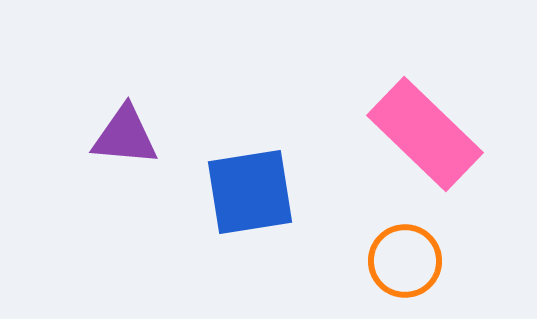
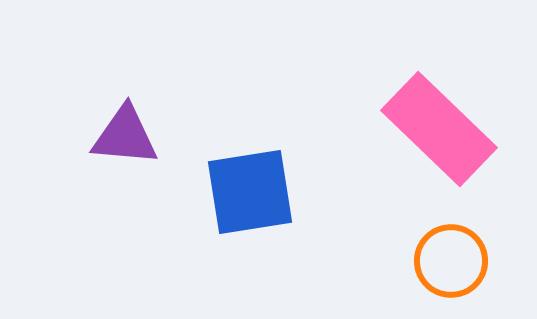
pink rectangle: moved 14 px right, 5 px up
orange circle: moved 46 px right
